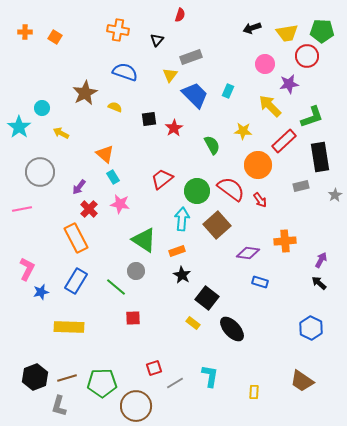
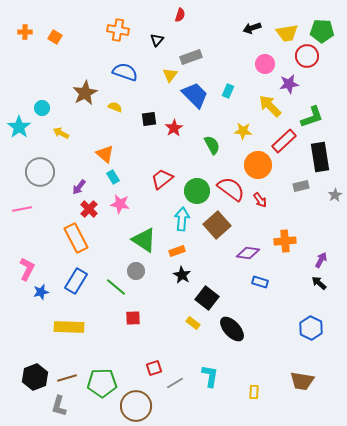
brown trapezoid at (302, 381): rotated 25 degrees counterclockwise
